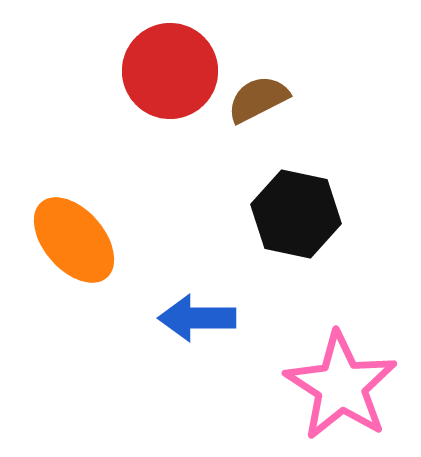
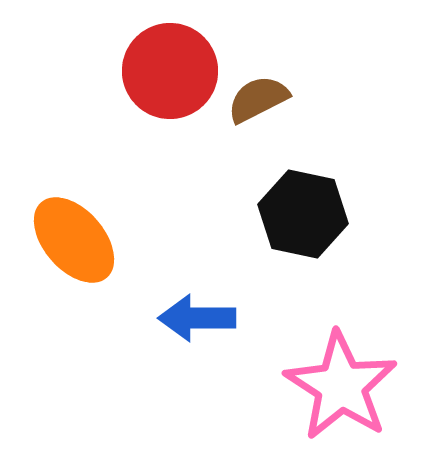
black hexagon: moved 7 px right
